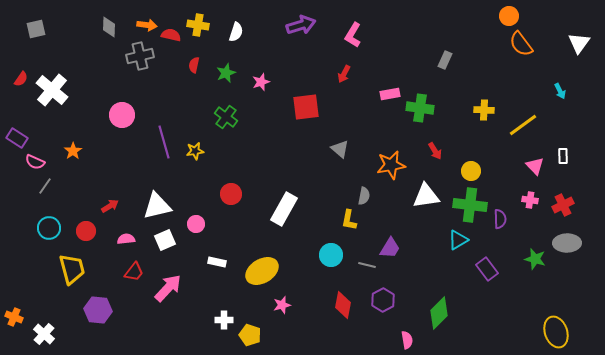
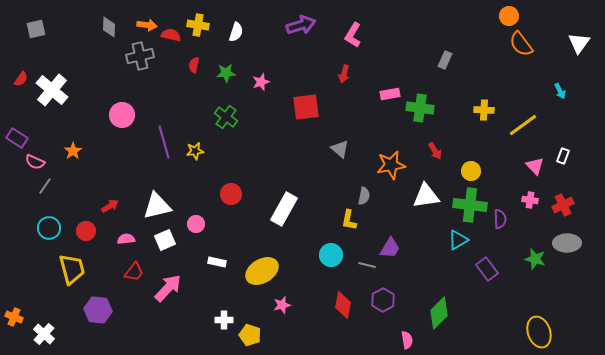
green star at (226, 73): rotated 18 degrees clockwise
red arrow at (344, 74): rotated 12 degrees counterclockwise
white rectangle at (563, 156): rotated 21 degrees clockwise
yellow ellipse at (556, 332): moved 17 px left
